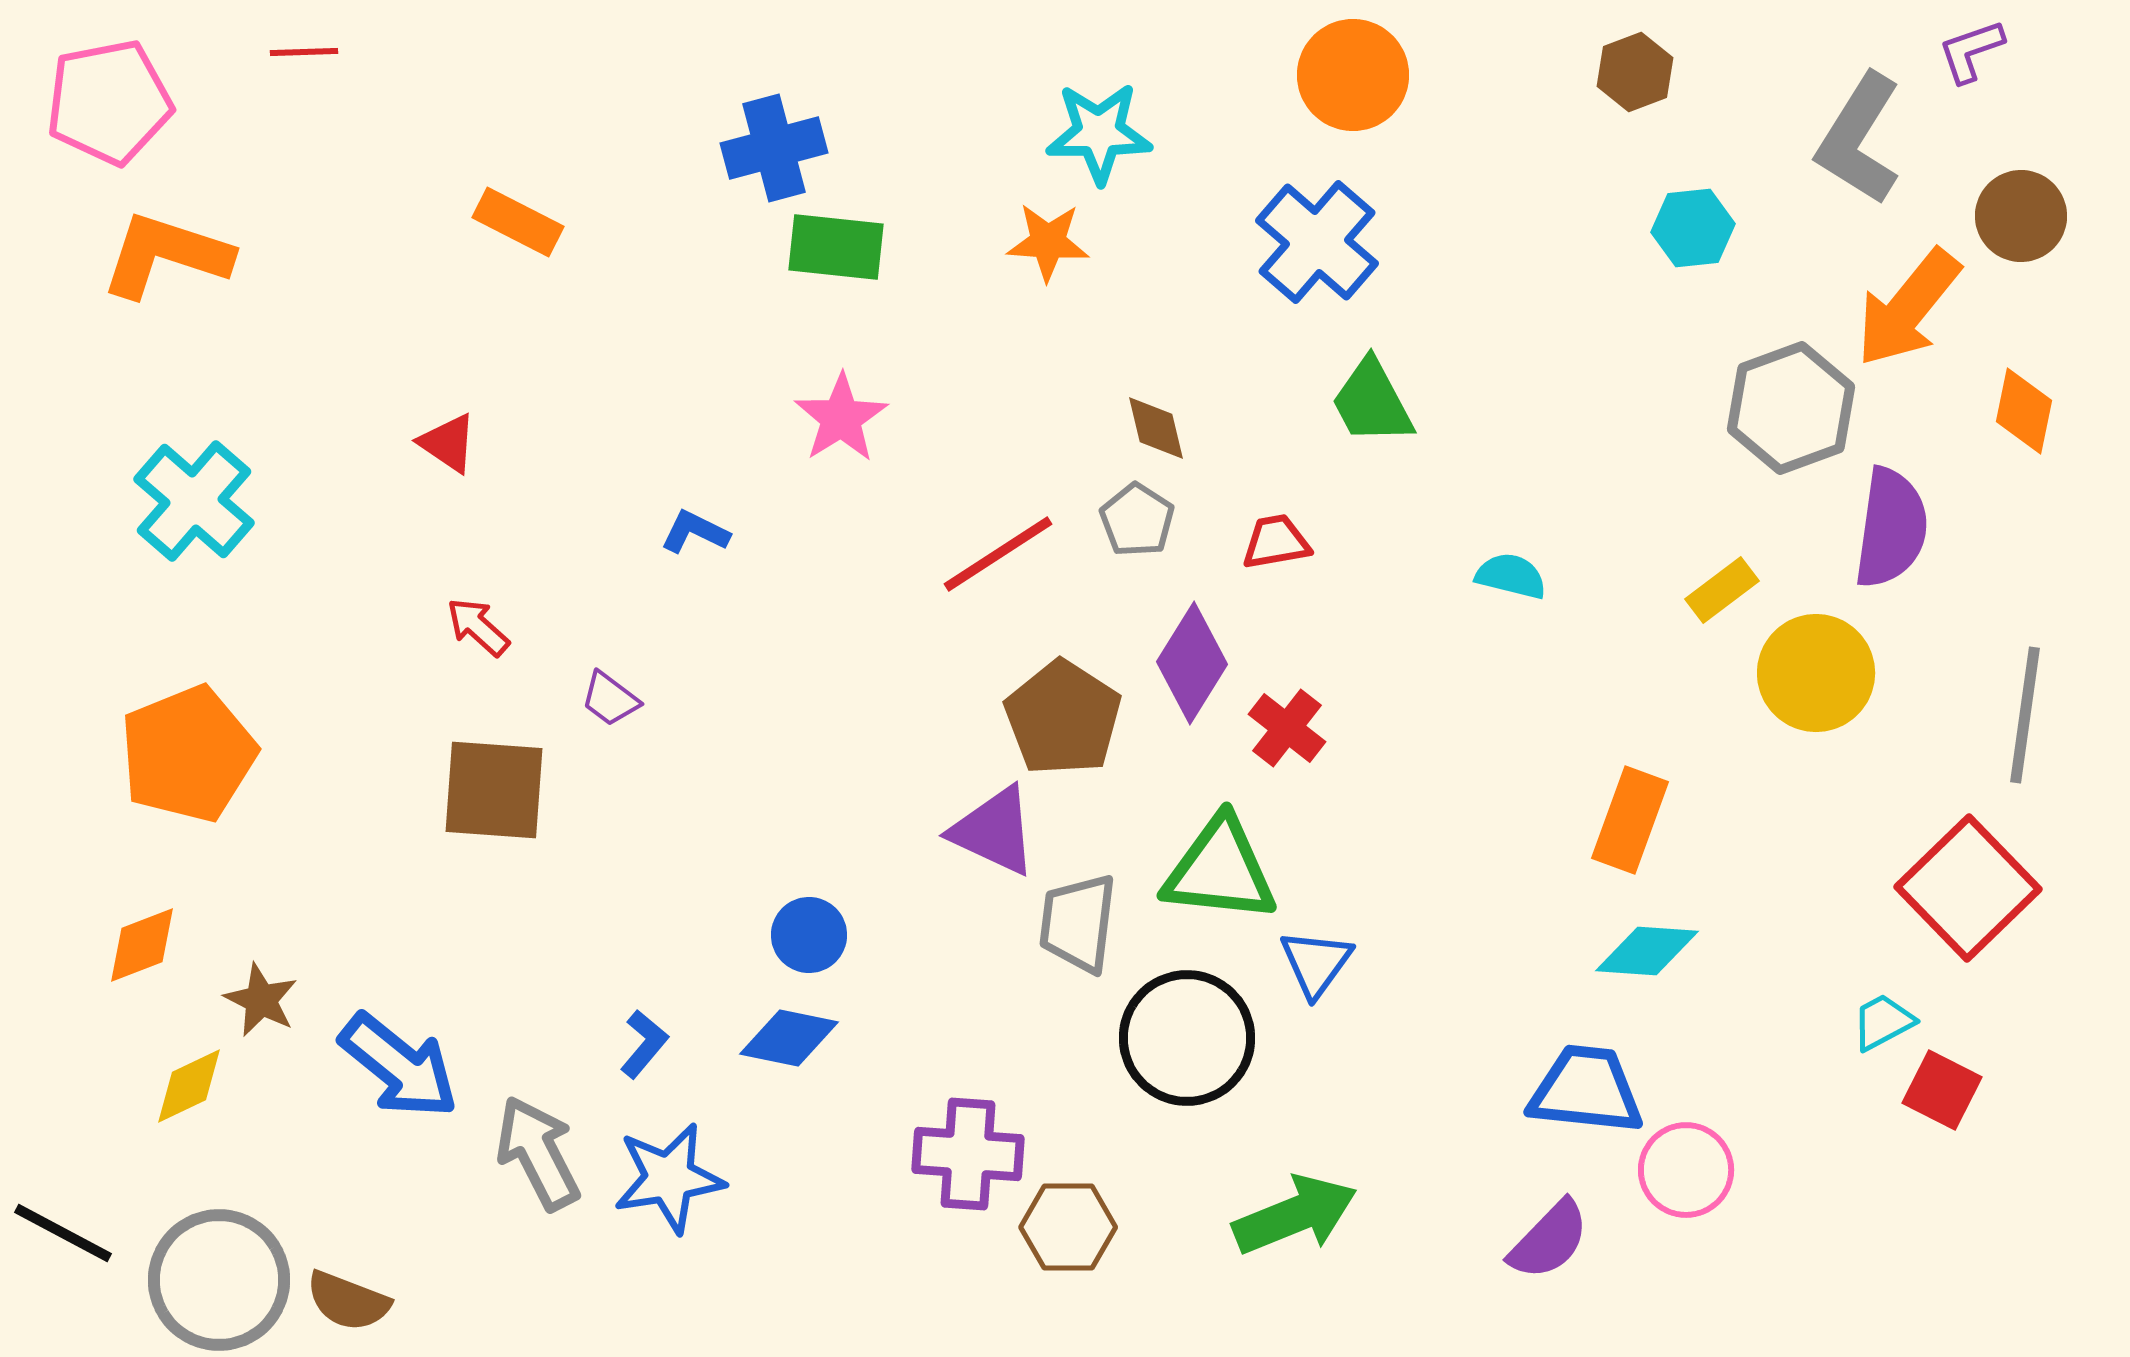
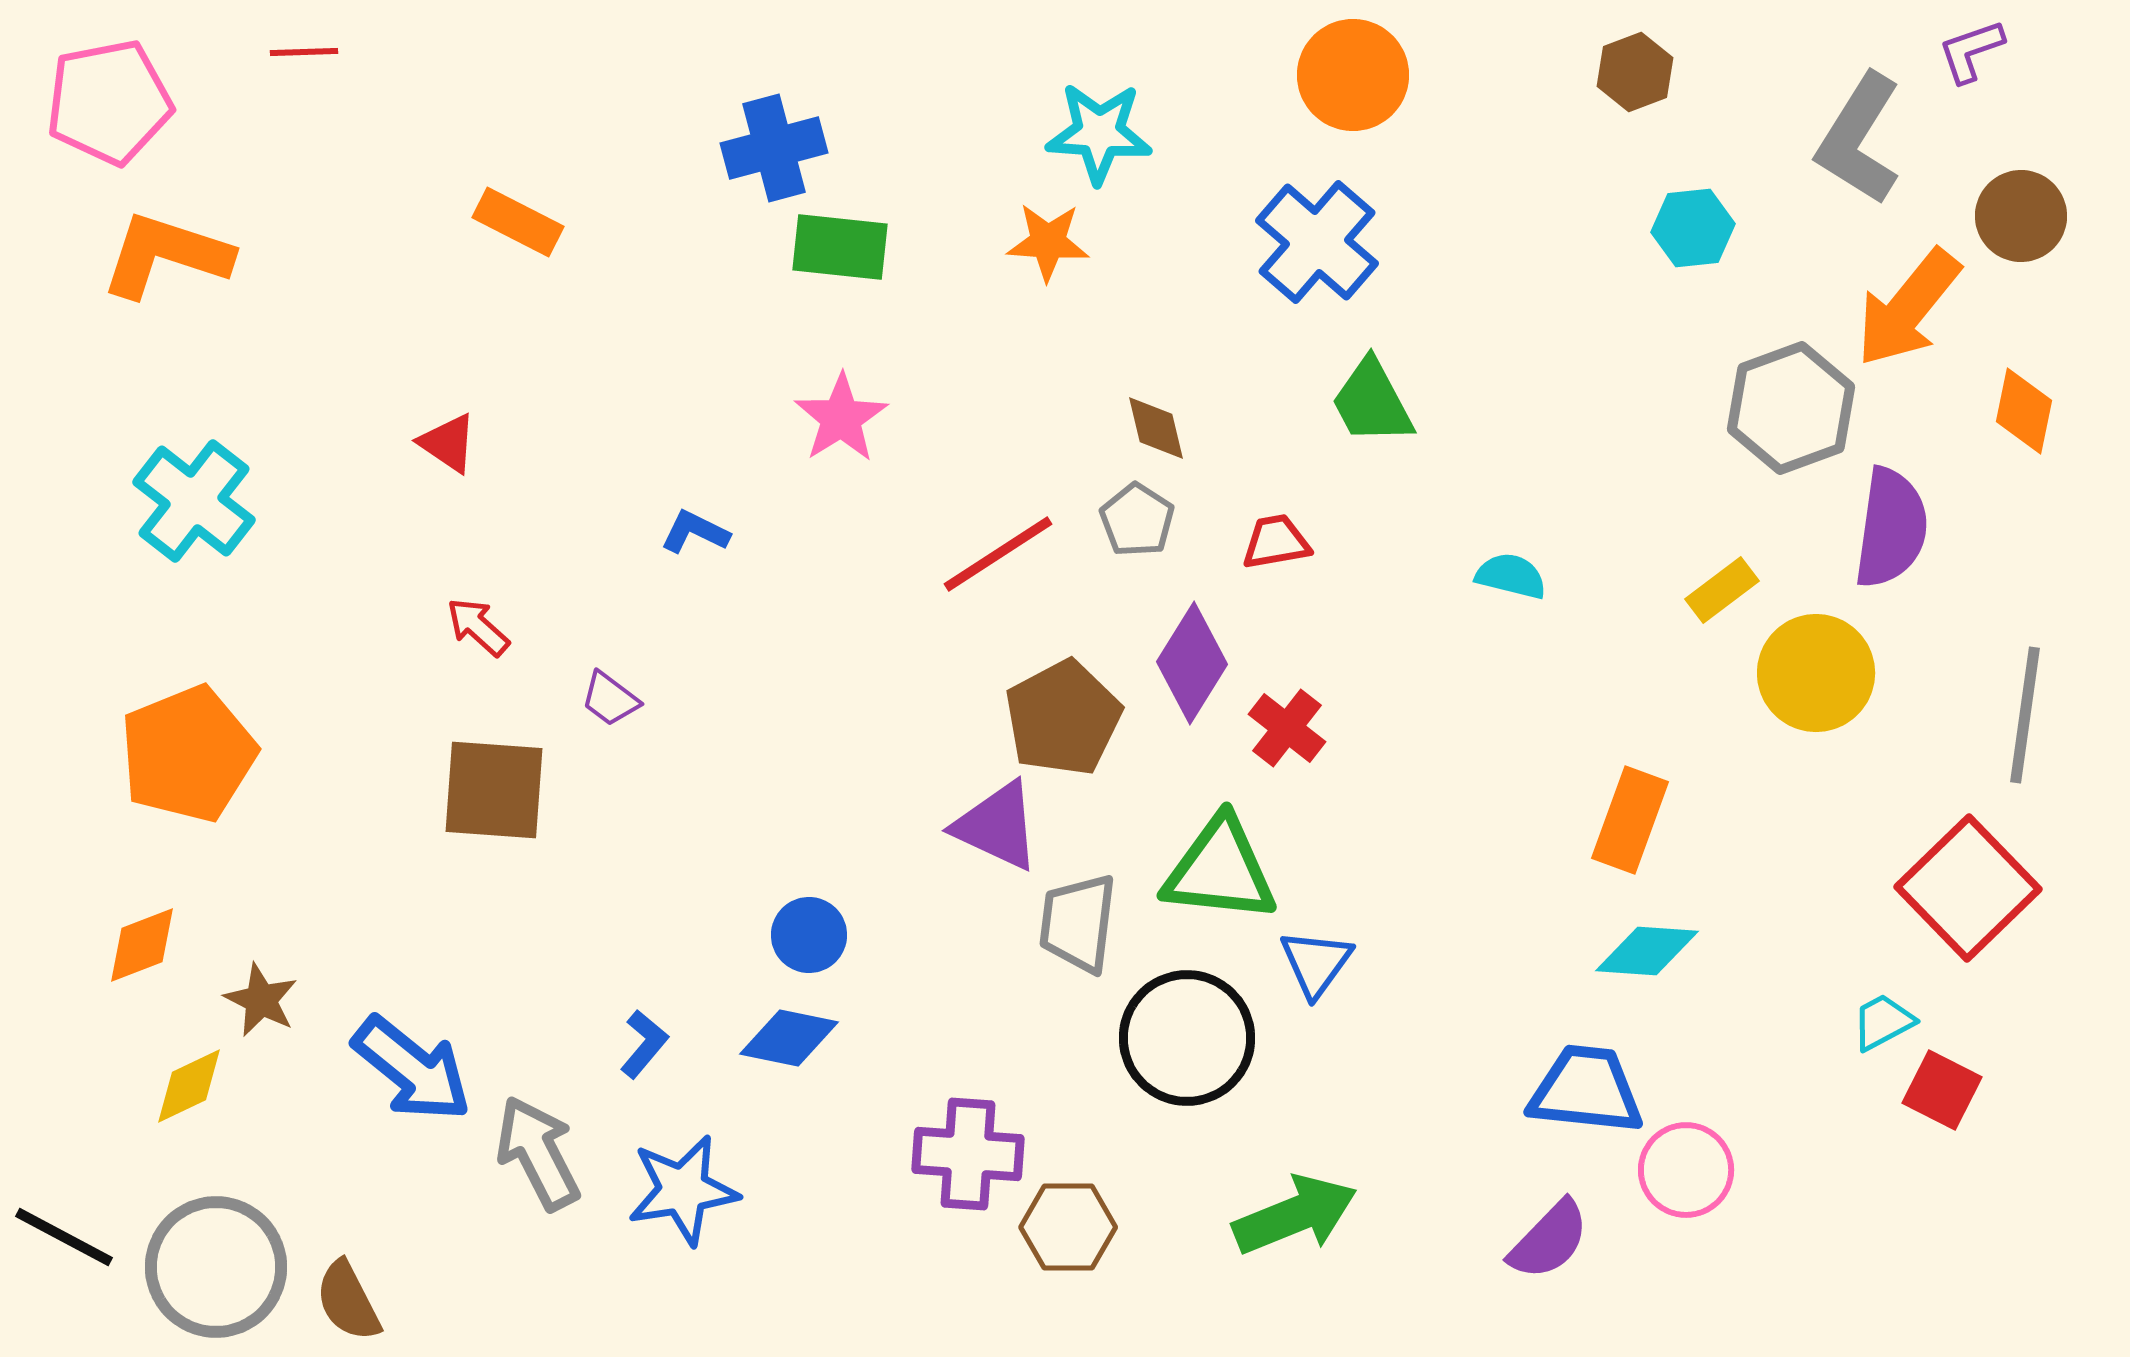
cyan star at (1099, 133): rotated 4 degrees clockwise
green rectangle at (836, 247): moved 4 px right
cyan cross at (194, 501): rotated 3 degrees counterclockwise
brown pentagon at (1063, 718): rotated 11 degrees clockwise
purple triangle at (994, 831): moved 3 px right, 5 px up
blue arrow at (399, 1066): moved 13 px right, 3 px down
blue star at (669, 1178): moved 14 px right, 12 px down
black line at (63, 1233): moved 1 px right, 4 px down
gray circle at (219, 1280): moved 3 px left, 13 px up
brown semicircle at (348, 1301): rotated 42 degrees clockwise
